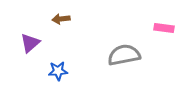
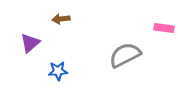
gray semicircle: moved 1 px right; rotated 16 degrees counterclockwise
